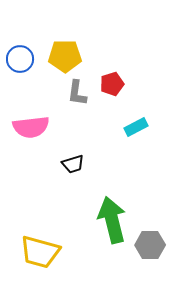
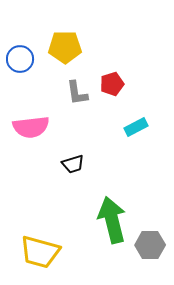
yellow pentagon: moved 9 px up
gray L-shape: rotated 16 degrees counterclockwise
